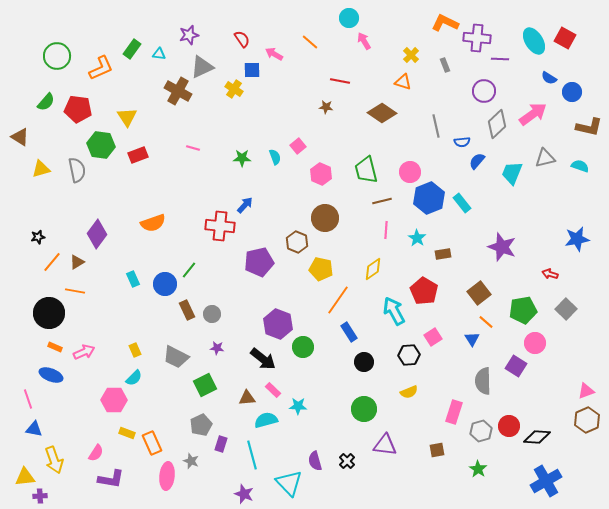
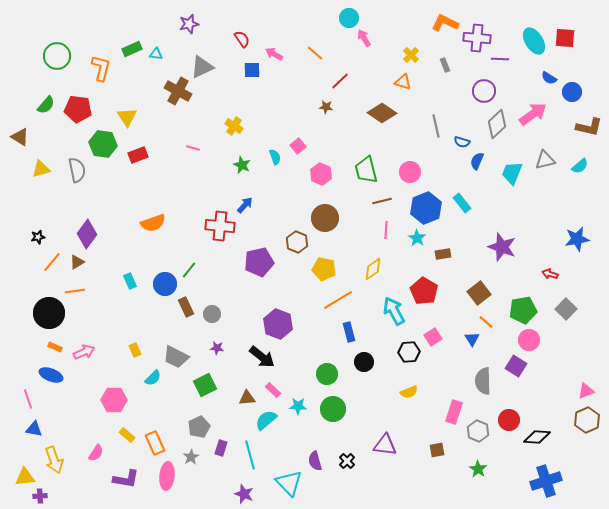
purple star at (189, 35): moved 11 px up
red square at (565, 38): rotated 25 degrees counterclockwise
pink arrow at (364, 41): moved 3 px up
orange line at (310, 42): moved 5 px right, 11 px down
green rectangle at (132, 49): rotated 30 degrees clockwise
cyan triangle at (159, 54): moved 3 px left
orange L-shape at (101, 68): rotated 52 degrees counterclockwise
red line at (340, 81): rotated 54 degrees counterclockwise
yellow cross at (234, 89): moved 37 px down
green semicircle at (46, 102): moved 3 px down
blue semicircle at (462, 142): rotated 21 degrees clockwise
green hexagon at (101, 145): moved 2 px right, 1 px up
green star at (242, 158): moved 7 px down; rotated 24 degrees clockwise
gray triangle at (545, 158): moved 2 px down
blue semicircle at (477, 161): rotated 18 degrees counterclockwise
cyan semicircle at (580, 166): rotated 120 degrees clockwise
blue hexagon at (429, 198): moved 3 px left, 10 px down
purple diamond at (97, 234): moved 10 px left
yellow pentagon at (321, 269): moved 3 px right
cyan rectangle at (133, 279): moved 3 px left, 2 px down
orange line at (75, 291): rotated 18 degrees counterclockwise
orange line at (338, 300): rotated 24 degrees clockwise
brown rectangle at (187, 310): moved 1 px left, 3 px up
blue rectangle at (349, 332): rotated 18 degrees clockwise
pink circle at (535, 343): moved 6 px left, 3 px up
green circle at (303, 347): moved 24 px right, 27 px down
black hexagon at (409, 355): moved 3 px up
black arrow at (263, 359): moved 1 px left, 2 px up
cyan semicircle at (134, 378): moved 19 px right
green circle at (364, 409): moved 31 px left
cyan semicircle at (266, 420): rotated 25 degrees counterclockwise
gray pentagon at (201, 425): moved 2 px left, 2 px down
red circle at (509, 426): moved 6 px up
gray hexagon at (481, 431): moved 3 px left; rotated 20 degrees counterclockwise
yellow rectangle at (127, 433): moved 2 px down; rotated 21 degrees clockwise
orange rectangle at (152, 443): moved 3 px right
purple rectangle at (221, 444): moved 4 px down
cyan line at (252, 455): moved 2 px left
gray star at (191, 461): moved 4 px up; rotated 21 degrees clockwise
purple L-shape at (111, 479): moved 15 px right
blue cross at (546, 481): rotated 12 degrees clockwise
